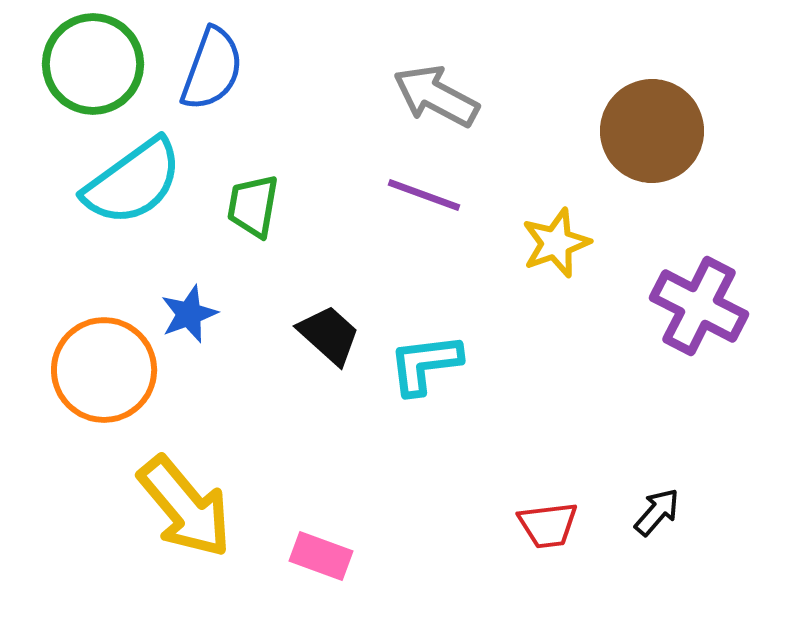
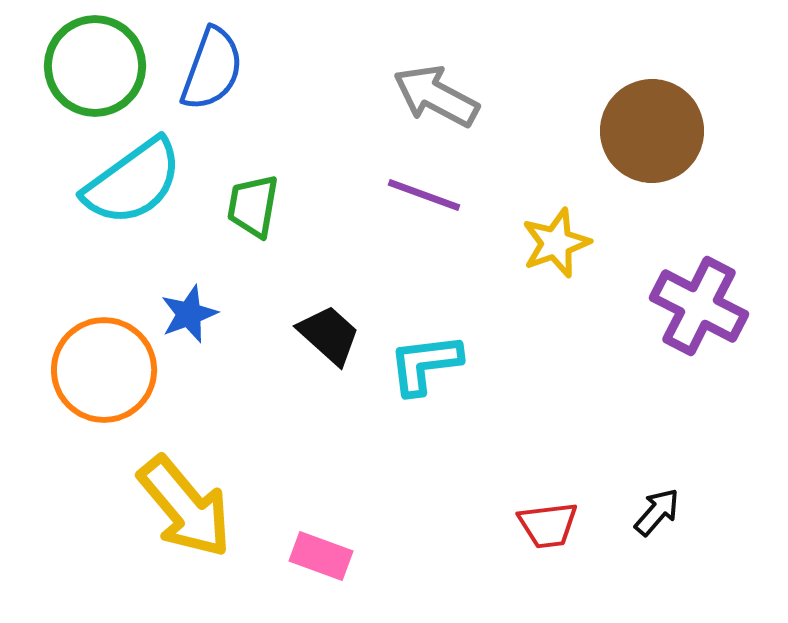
green circle: moved 2 px right, 2 px down
